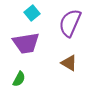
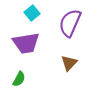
brown triangle: rotated 42 degrees clockwise
